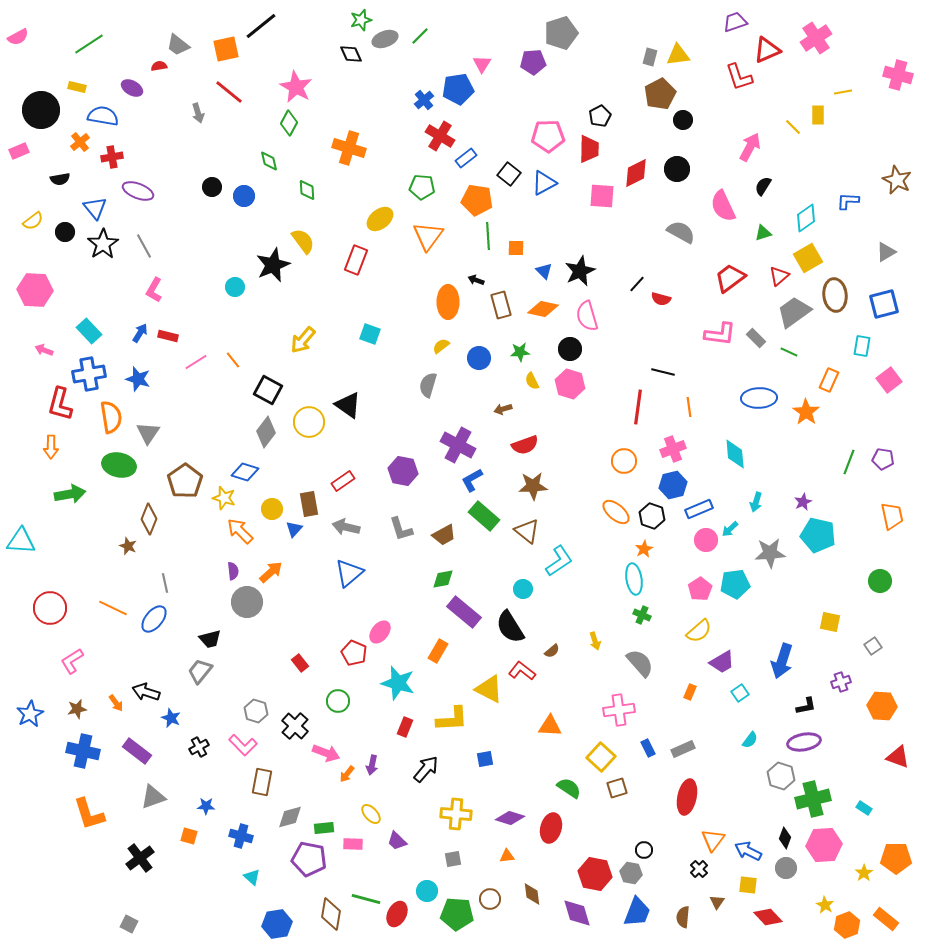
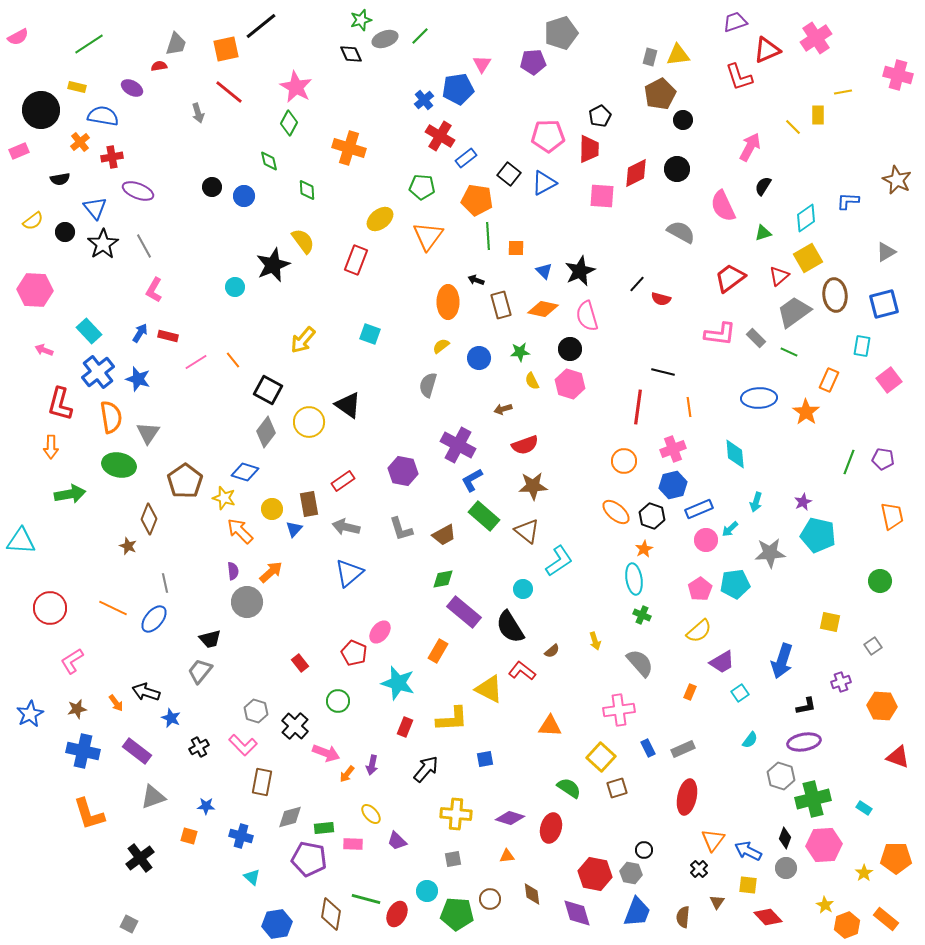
gray trapezoid at (178, 45): moved 2 px left, 1 px up; rotated 110 degrees counterclockwise
blue cross at (89, 374): moved 9 px right, 2 px up; rotated 28 degrees counterclockwise
